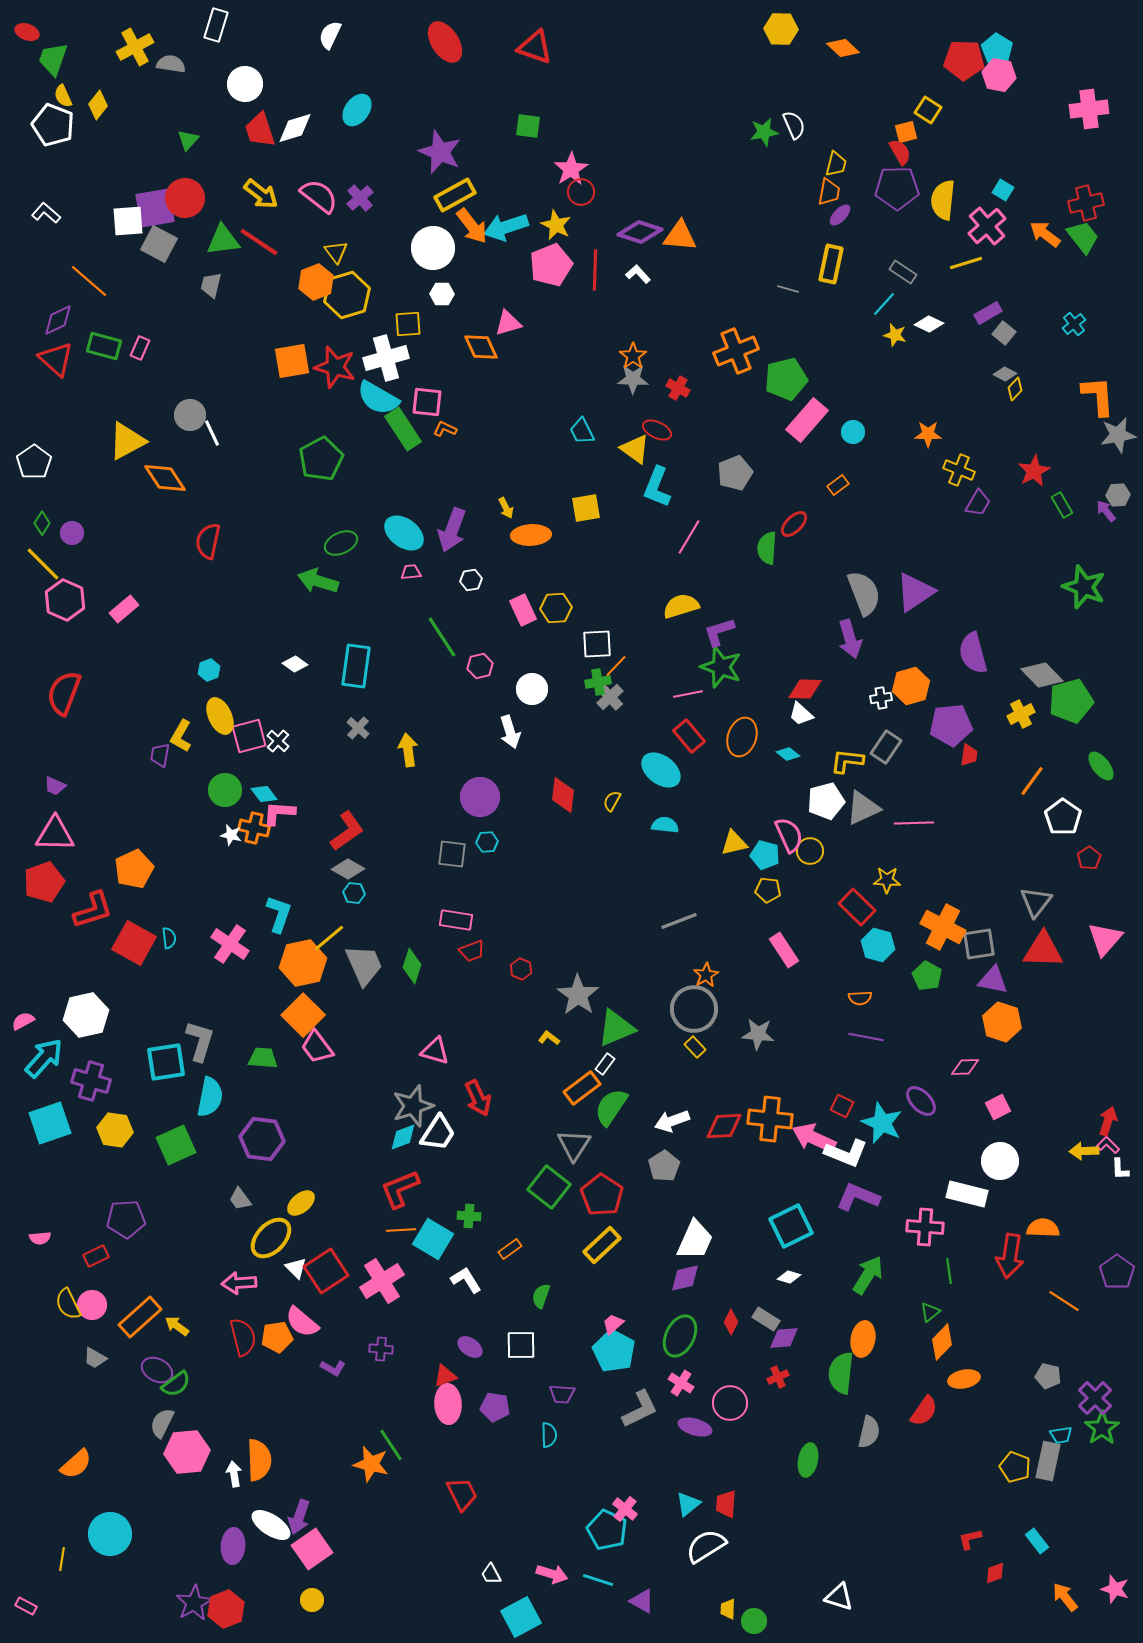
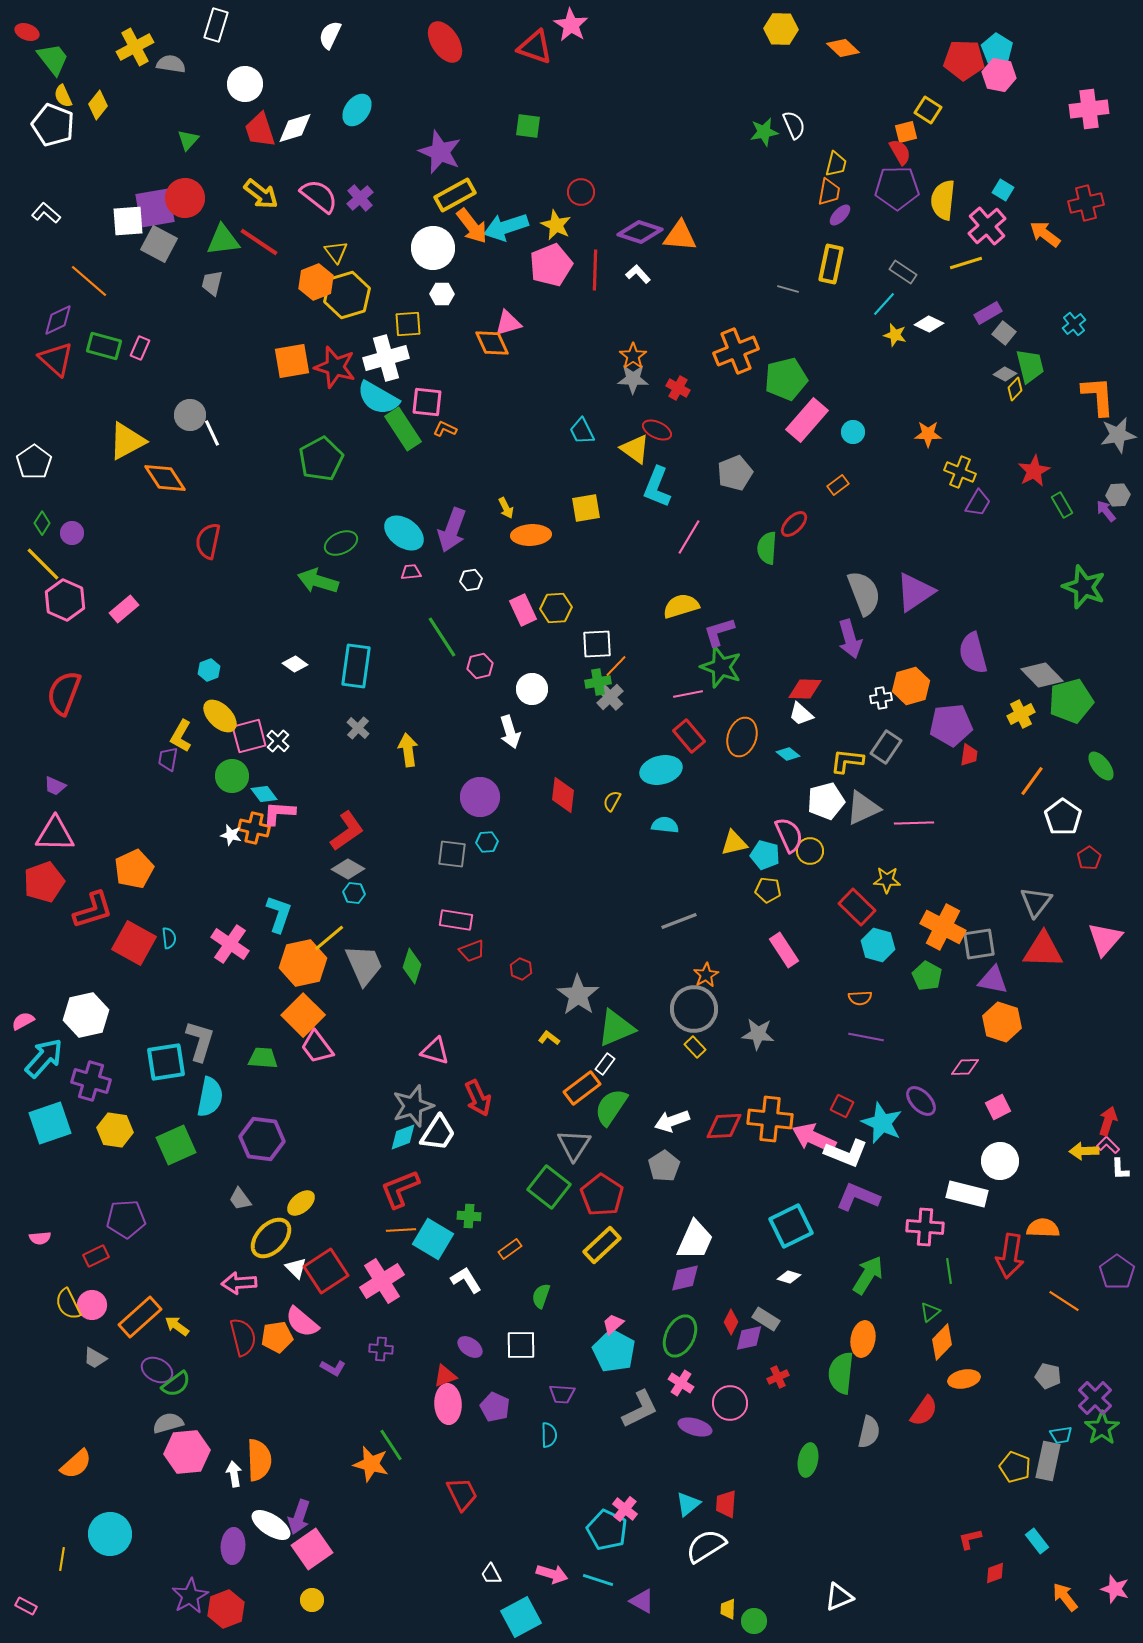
green trapezoid at (53, 59): rotated 123 degrees clockwise
pink star at (571, 169): moved 144 px up; rotated 8 degrees counterclockwise
green trapezoid at (1083, 237): moved 53 px left, 129 px down; rotated 24 degrees clockwise
gray trapezoid at (211, 285): moved 1 px right, 2 px up
orange diamond at (481, 347): moved 11 px right, 4 px up
yellow cross at (959, 470): moved 1 px right, 2 px down
yellow ellipse at (220, 716): rotated 21 degrees counterclockwise
purple trapezoid at (160, 755): moved 8 px right, 4 px down
cyan ellipse at (661, 770): rotated 51 degrees counterclockwise
green circle at (225, 790): moved 7 px right, 14 px up
purple diamond at (784, 1338): moved 35 px left; rotated 8 degrees counterclockwise
purple pentagon at (495, 1407): rotated 16 degrees clockwise
gray semicircle at (162, 1423): moved 6 px right; rotated 48 degrees clockwise
white triangle at (839, 1597): rotated 40 degrees counterclockwise
purple star at (194, 1603): moved 4 px left, 7 px up
